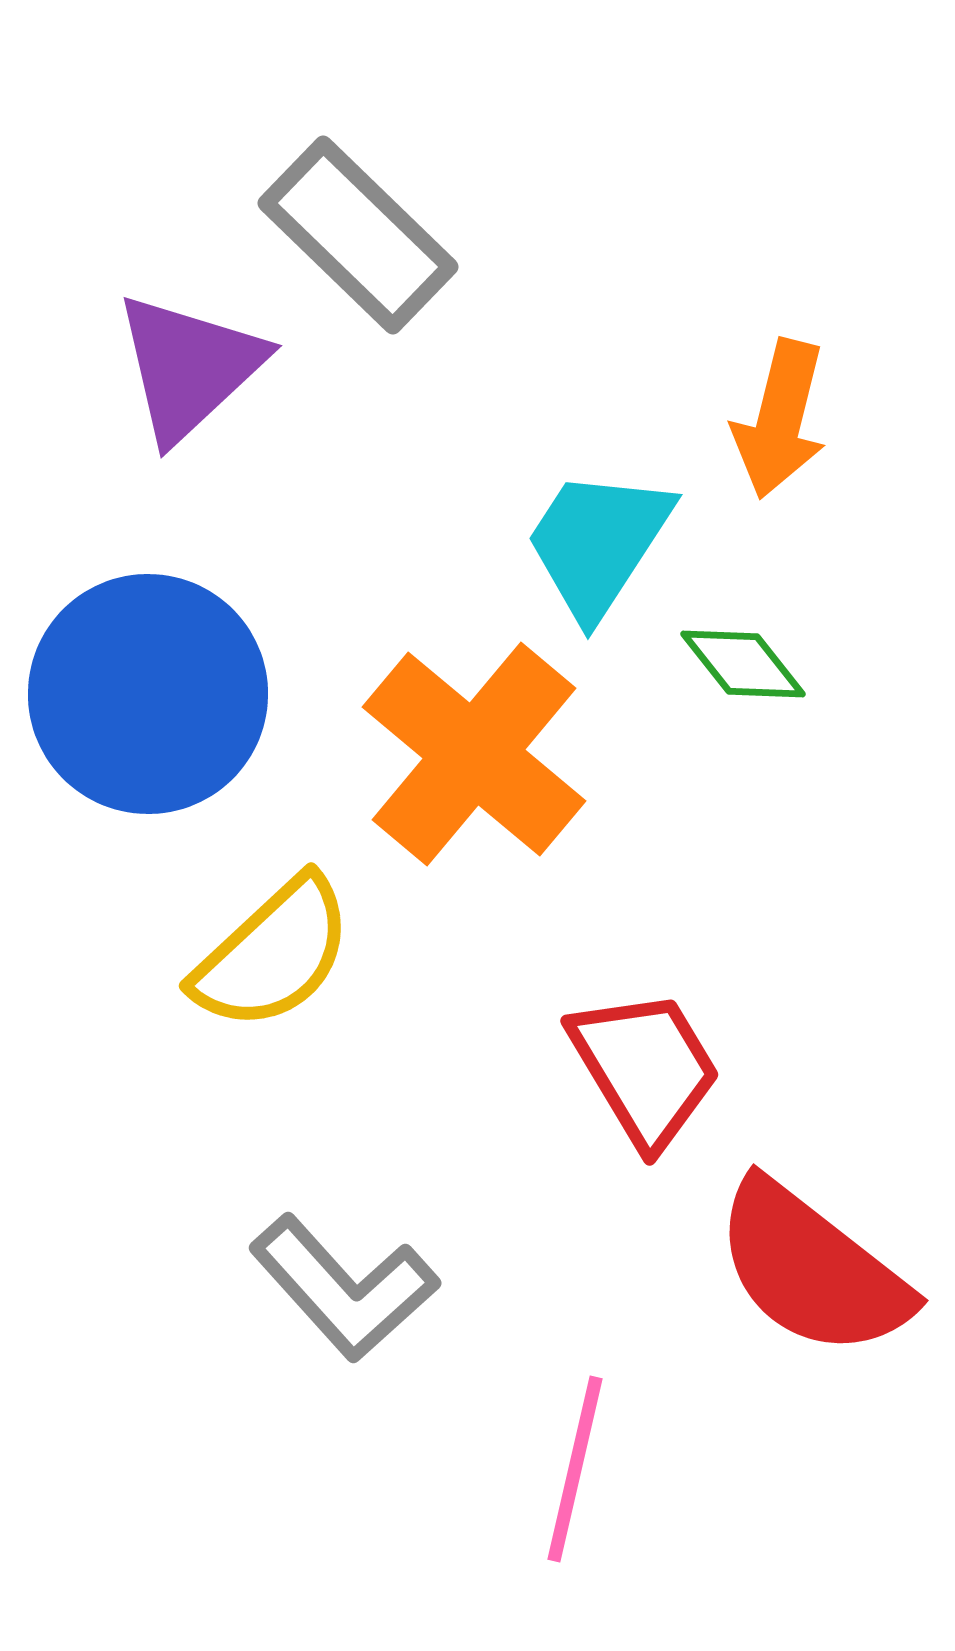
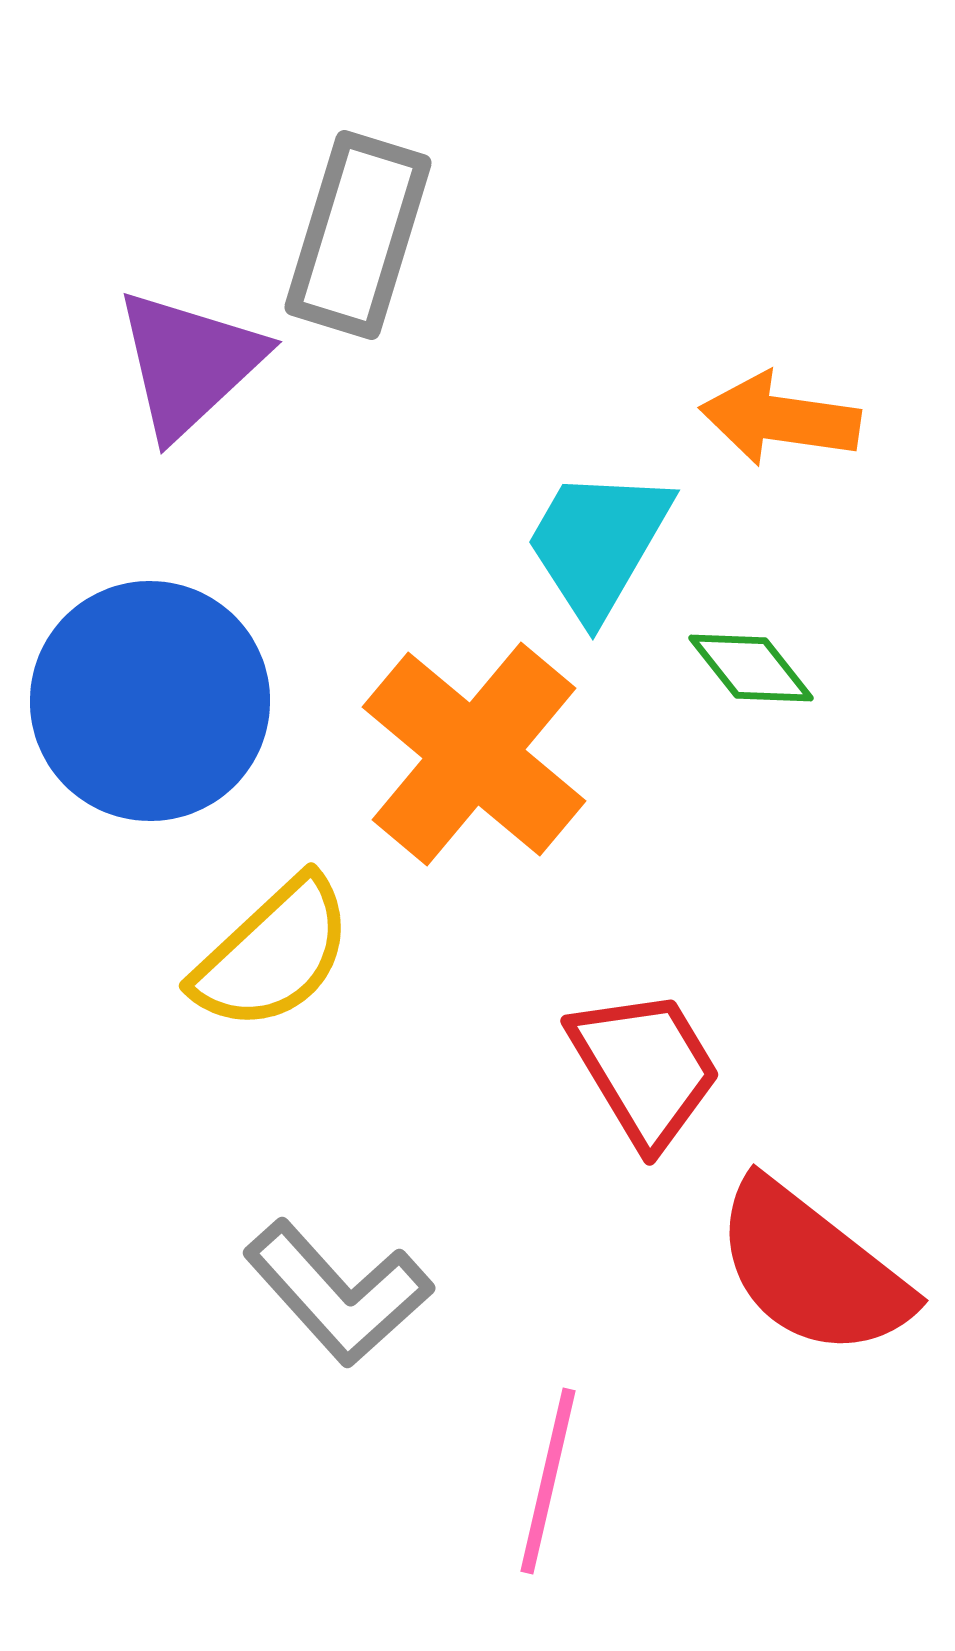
gray rectangle: rotated 63 degrees clockwise
purple triangle: moved 4 px up
orange arrow: rotated 84 degrees clockwise
cyan trapezoid: rotated 3 degrees counterclockwise
green diamond: moved 8 px right, 4 px down
blue circle: moved 2 px right, 7 px down
gray L-shape: moved 6 px left, 5 px down
pink line: moved 27 px left, 12 px down
